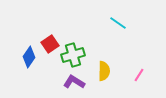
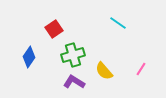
red square: moved 4 px right, 15 px up
yellow semicircle: rotated 138 degrees clockwise
pink line: moved 2 px right, 6 px up
